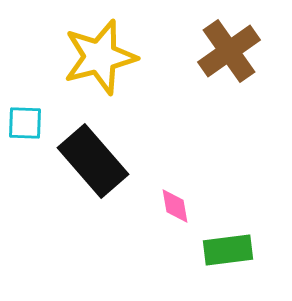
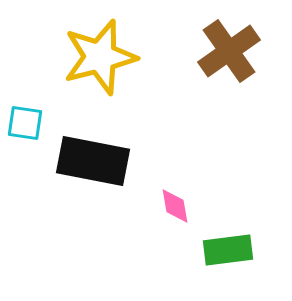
cyan square: rotated 6 degrees clockwise
black rectangle: rotated 38 degrees counterclockwise
